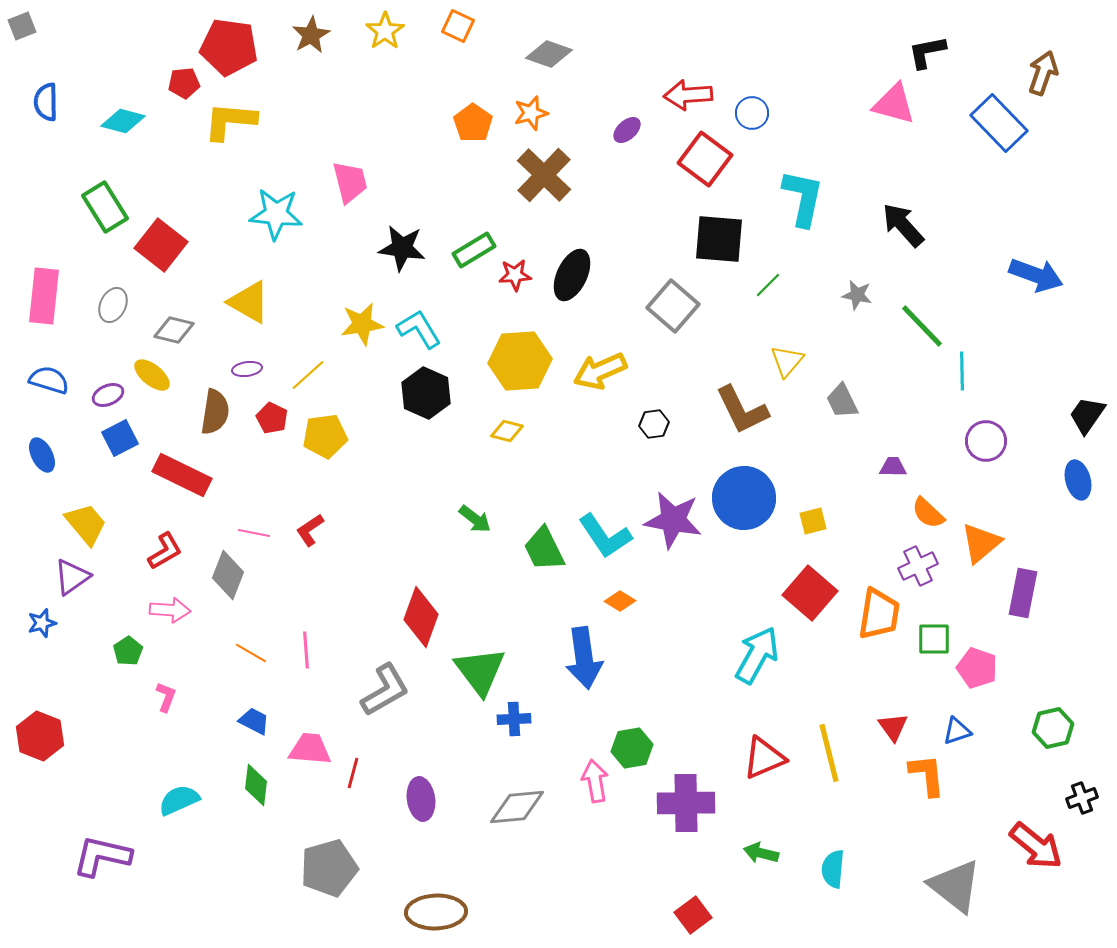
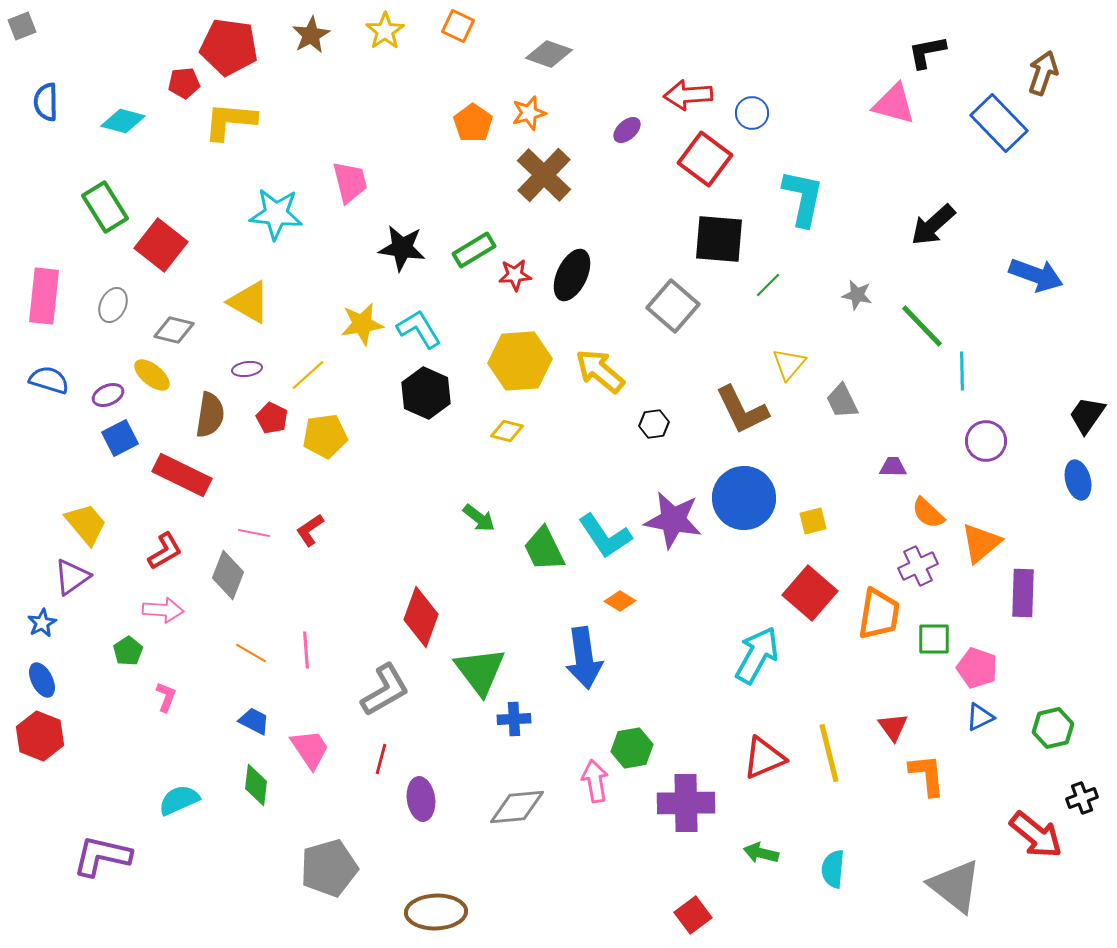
orange star at (531, 113): moved 2 px left
black arrow at (903, 225): moved 30 px right; rotated 90 degrees counterclockwise
yellow triangle at (787, 361): moved 2 px right, 3 px down
yellow arrow at (600, 371): rotated 64 degrees clockwise
brown semicircle at (215, 412): moved 5 px left, 3 px down
blue ellipse at (42, 455): moved 225 px down
green arrow at (475, 519): moved 4 px right, 1 px up
purple rectangle at (1023, 593): rotated 9 degrees counterclockwise
pink arrow at (170, 610): moved 7 px left
blue star at (42, 623): rotated 12 degrees counterclockwise
blue triangle at (957, 731): moved 23 px right, 14 px up; rotated 8 degrees counterclockwise
pink trapezoid at (310, 749): rotated 51 degrees clockwise
red line at (353, 773): moved 28 px right, 14 px up
red arrow at (1036, 846): moved 11 px up
